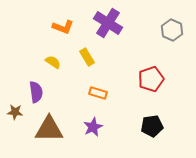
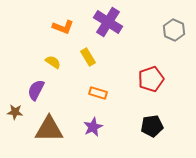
purple cross: moved 1 px up
gray hexagon: moved 2 px right
yellow rectangle: moved 1 px right
purple semicircle: moved 2 px up; rotated 145 degrees counterclockwise
